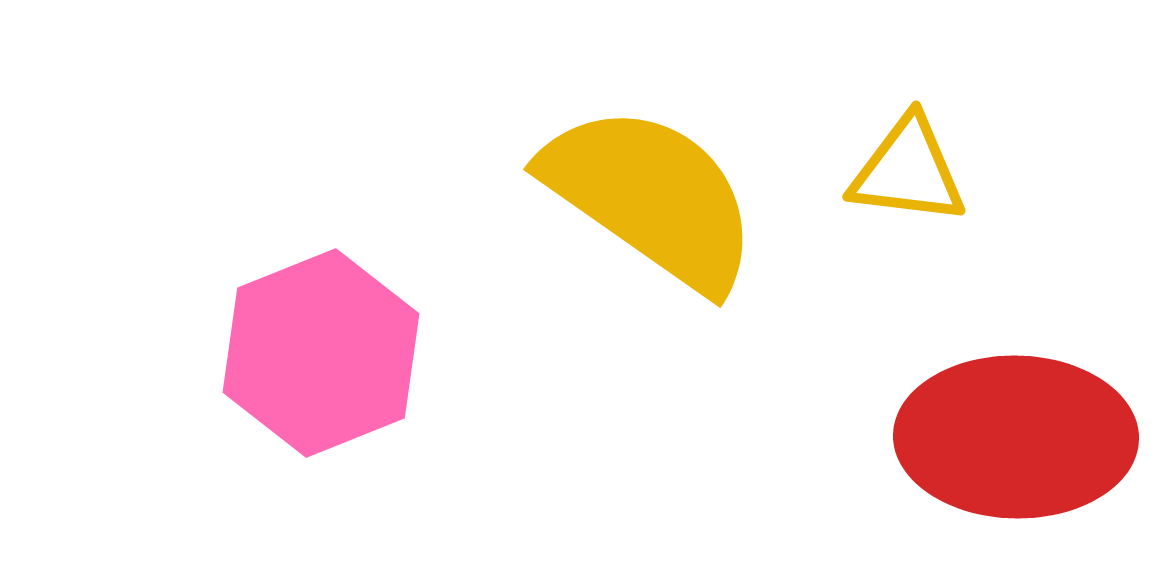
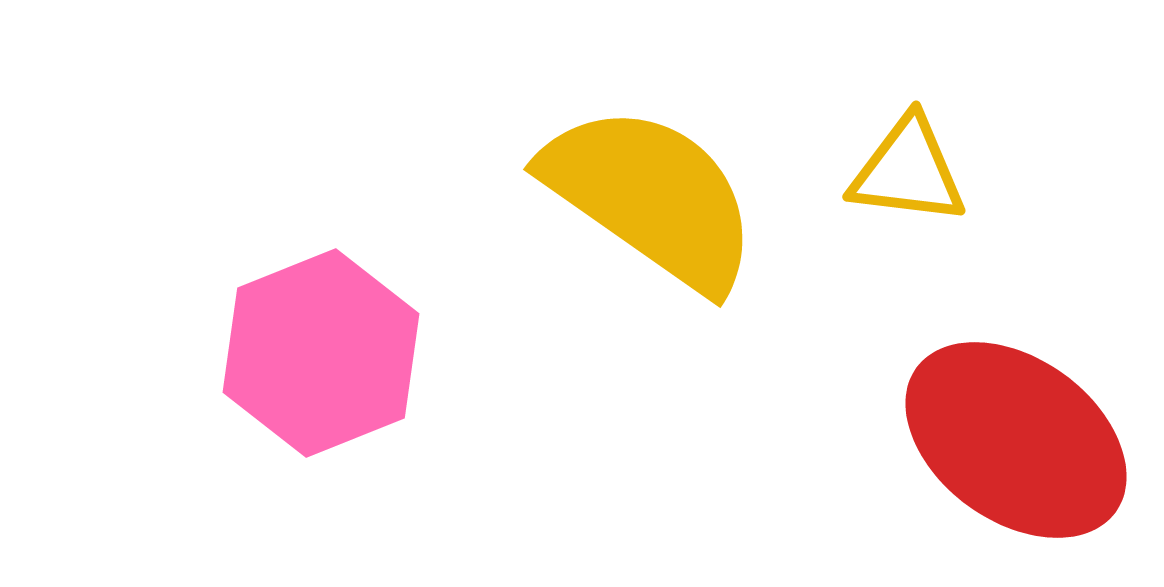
red ellipse: moved 3 px down; rotated 35 degrees clockwise
